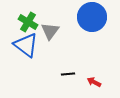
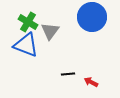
blue triangle: rotated 16 degrees counterclockwise
red arrow: moved 3 px left
